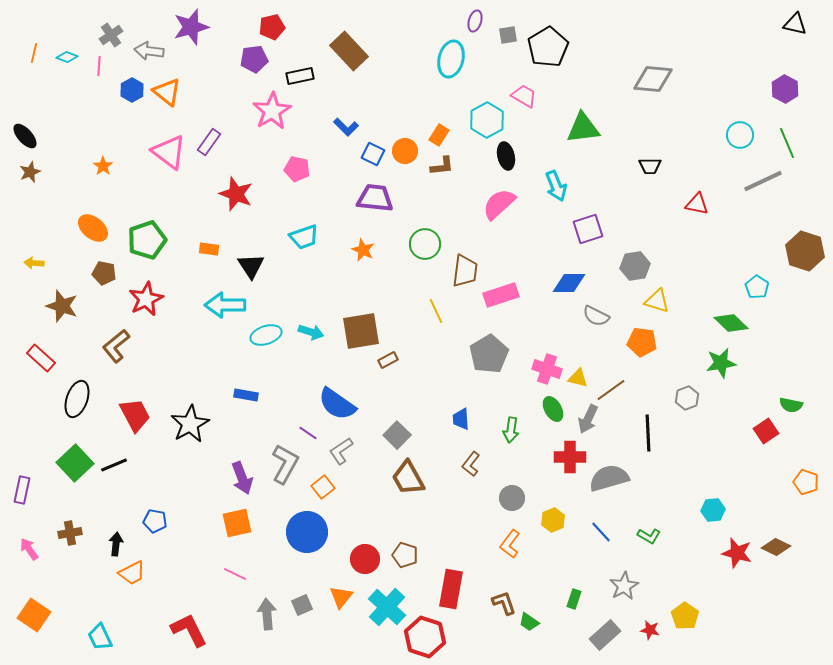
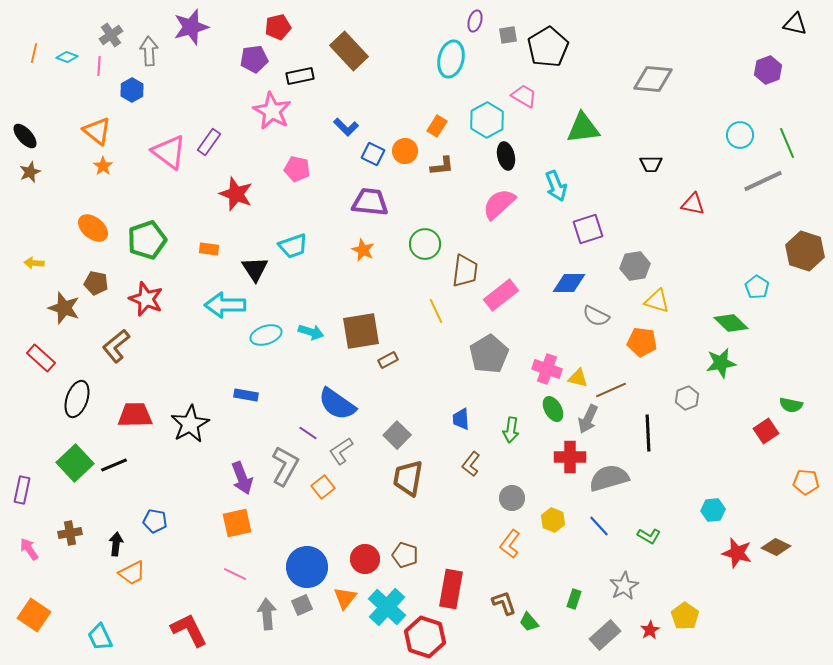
red pentagon at (272, 27): moved 6 px right
gray arrow at (149, 51): rotated 80 degrees clockwise
purple hexagon at (785, 89): moved 17 px left, 19 px up; rotated 12 degrees clockwise
orange triangle at (167, 92): moved 70 px left, 39 px down
pink star at (272, 111): rotated 12 degrees counterclockwise
orange rectangle at (439, 135): moved 2 px left, 9 px up
black trapezoid at (650, 166): moved 1 px right, 2 px up
purple trapezoid at (375, 198): moved 5 px left, 4 px down
red triangle at (697, 204): moved 4 px left
cyan trapezoid at (304, 237): moved 11 px left, 9 px down
black triangle at (251, 266): moved 4 px right, 3 px down
brown pentagon at (104, 273): moved 8 px left, 10 px down
pink rectangle at (501, 295): rotated 20 degrees counterclockwise
red star at (146, 299): rotated 24 degrees counterclockwise
brown star at (62, 306): moved 2 px right, 2 px down
brown line at (611, 390): rotated 12 degrees clockwise
red trapezoid at (135, 415): rotated 63 degrees counterclockwise
gray L-shape at (285, 464): moved 2 px down
brown trapezoid at (408, 478): rotated 39 degrees clockwise
orange pentagon at (806, 482): rotated 15 degrees counterclockwise
yellow hexagon at (553, 520): rotated 15 degrees counterclockwise
blue circle at (307, 532): moved 35 px down
blue line at (601, 532): moved 2 px left, 6 px up
orange triangle at (341, 597): moved 4 px right, 1 px down
green trapezoid at (529, 622): rotated 15 degrees clockwise
red star at (650, 630): rotated 30 degrees clockwise
